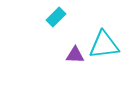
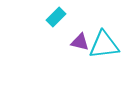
purple triangle: moved 5 px right, 13 px up; rotated 12 degrees clockwise
